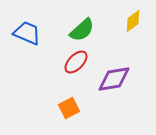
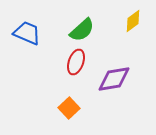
red ellipse: rotated 25 degrees counterclockwise
orange square: rotated 15 degrees counterclockwise
